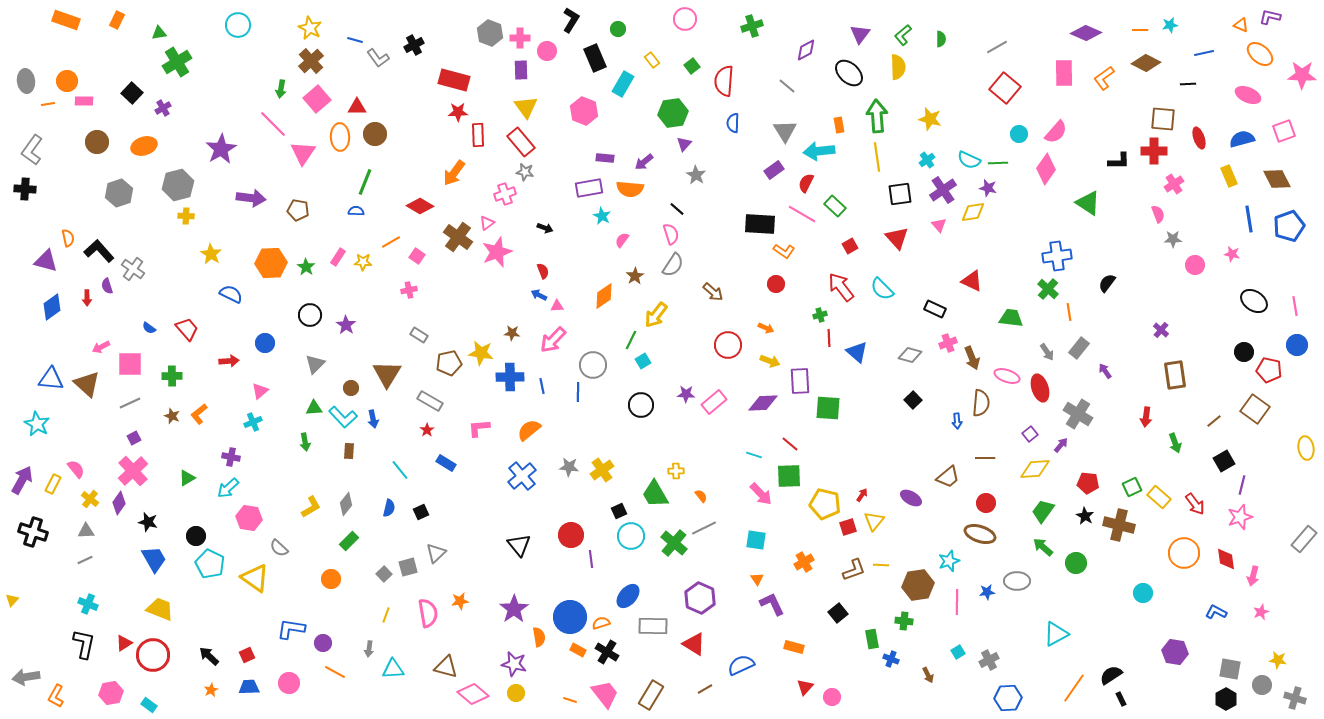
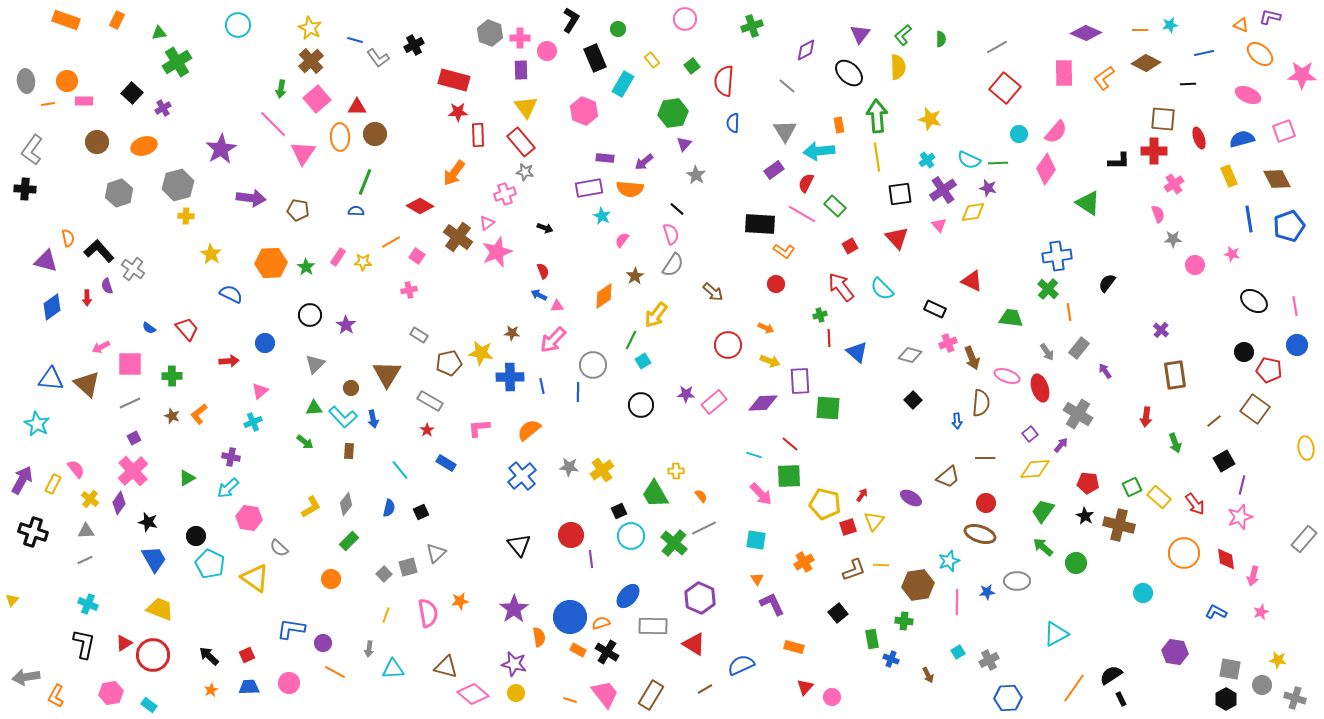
green arrow at (305, 442): rotated 42 degrees counterclockwise
